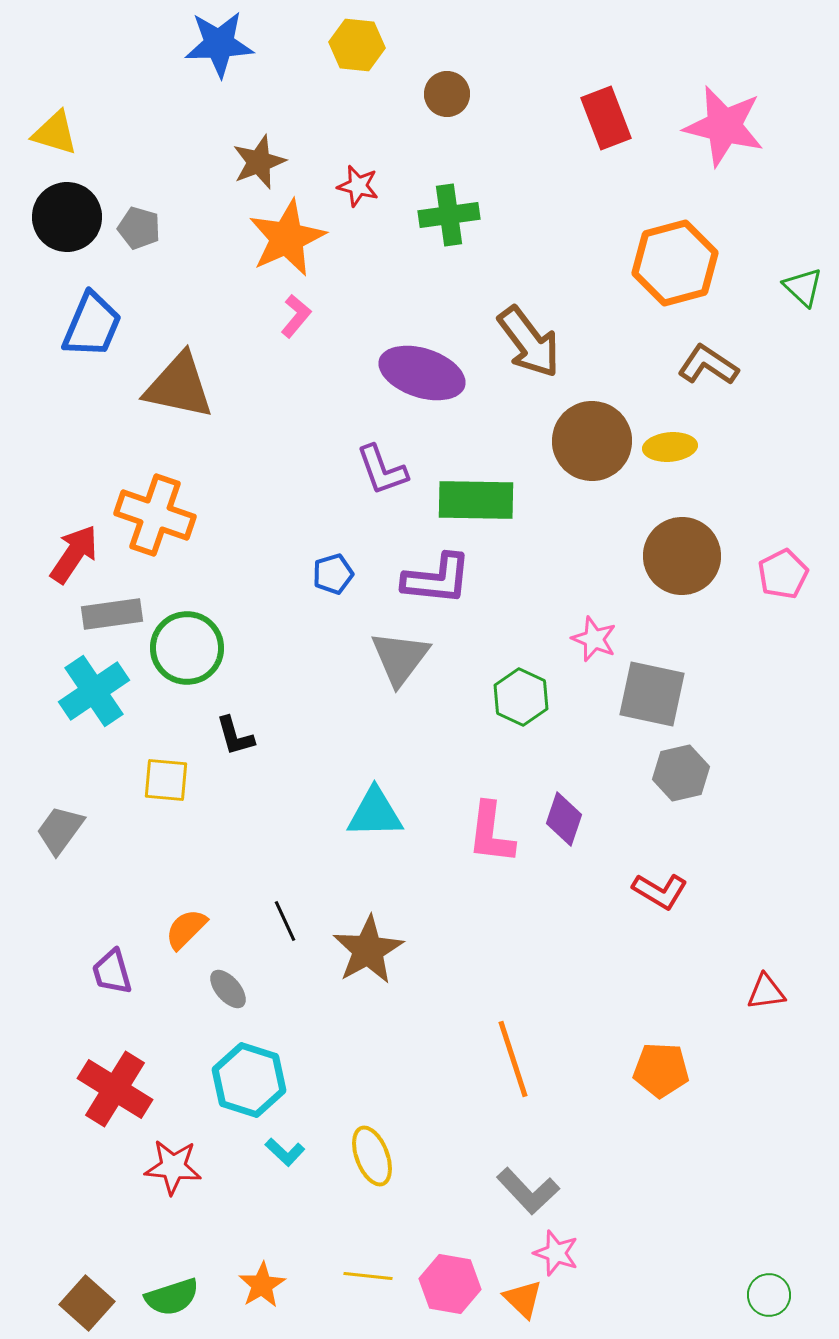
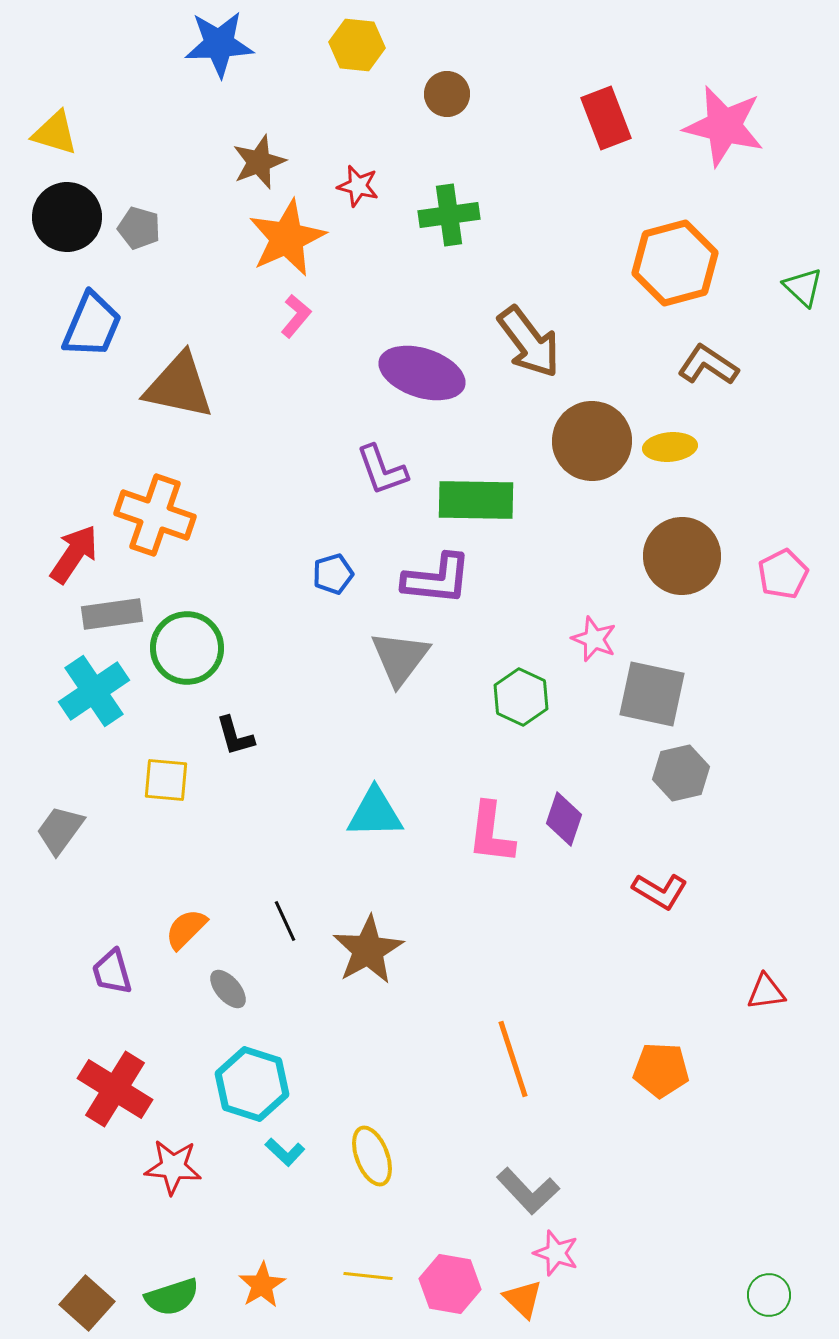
cyan hexagon at (249, 1080): moved 3 px right, 4 px down
